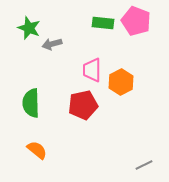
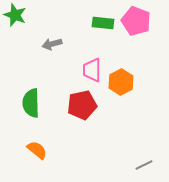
green star: moved 14 px left, 13 px up
red pentagon: moved 1 px left
